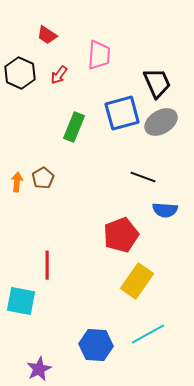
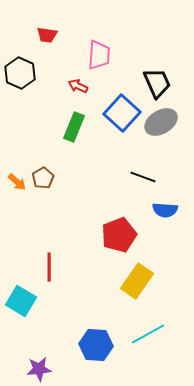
red trapezoid: rotated 25 degrees counterclockwise
red arrow: moved 19 px right, 11 px down; rotated 78 degrees clockwise
blue square: rotated 33 degrees counterclockwise
orange arrow: rotated 126 degrees clockwise
red pentagon: moved 2 px left
red line: moved 2 px right, 2 px down
cyan square: rotated 20 degrees clockwise
purple star: rotated 20 degrees clockwise
